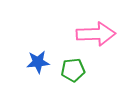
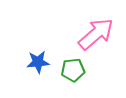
pink arrow: rotated 39 degrees counterclockwise
